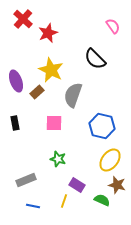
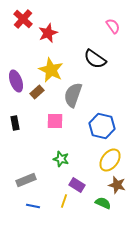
black semicircle: rotated 10 degrees counterclockwise
pink square: moved 1 px right, 2 px up
green star: moved 3 px right
green semicircle: moved 1 px right, 3 px down
